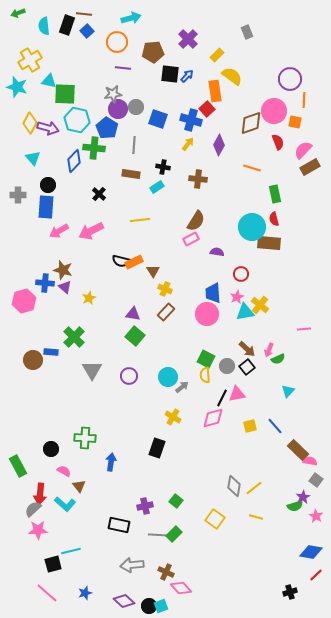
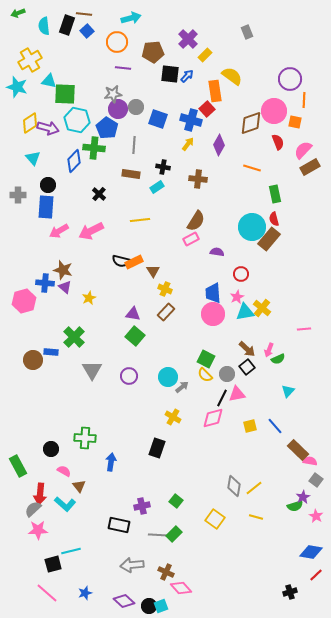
yellow rectangle at (217, 55): moved 12 px left
yellow diamond at (30, 123): rotated 30 degrees clockwise
brown rectangle at (269, 243): moved 4 px up; rotated 55 degrees counterclockwise
yellow cross at (260, 305): moved 2 px right, 3 px down
pink circle at (207, 314): moved 6 px right
gray circle at (227, 366): moved 8 px down
yellow semicircle at (205, 375): rotated 42 degrees counterclockwise
purple cross at (145, 506): moved 3 px left
